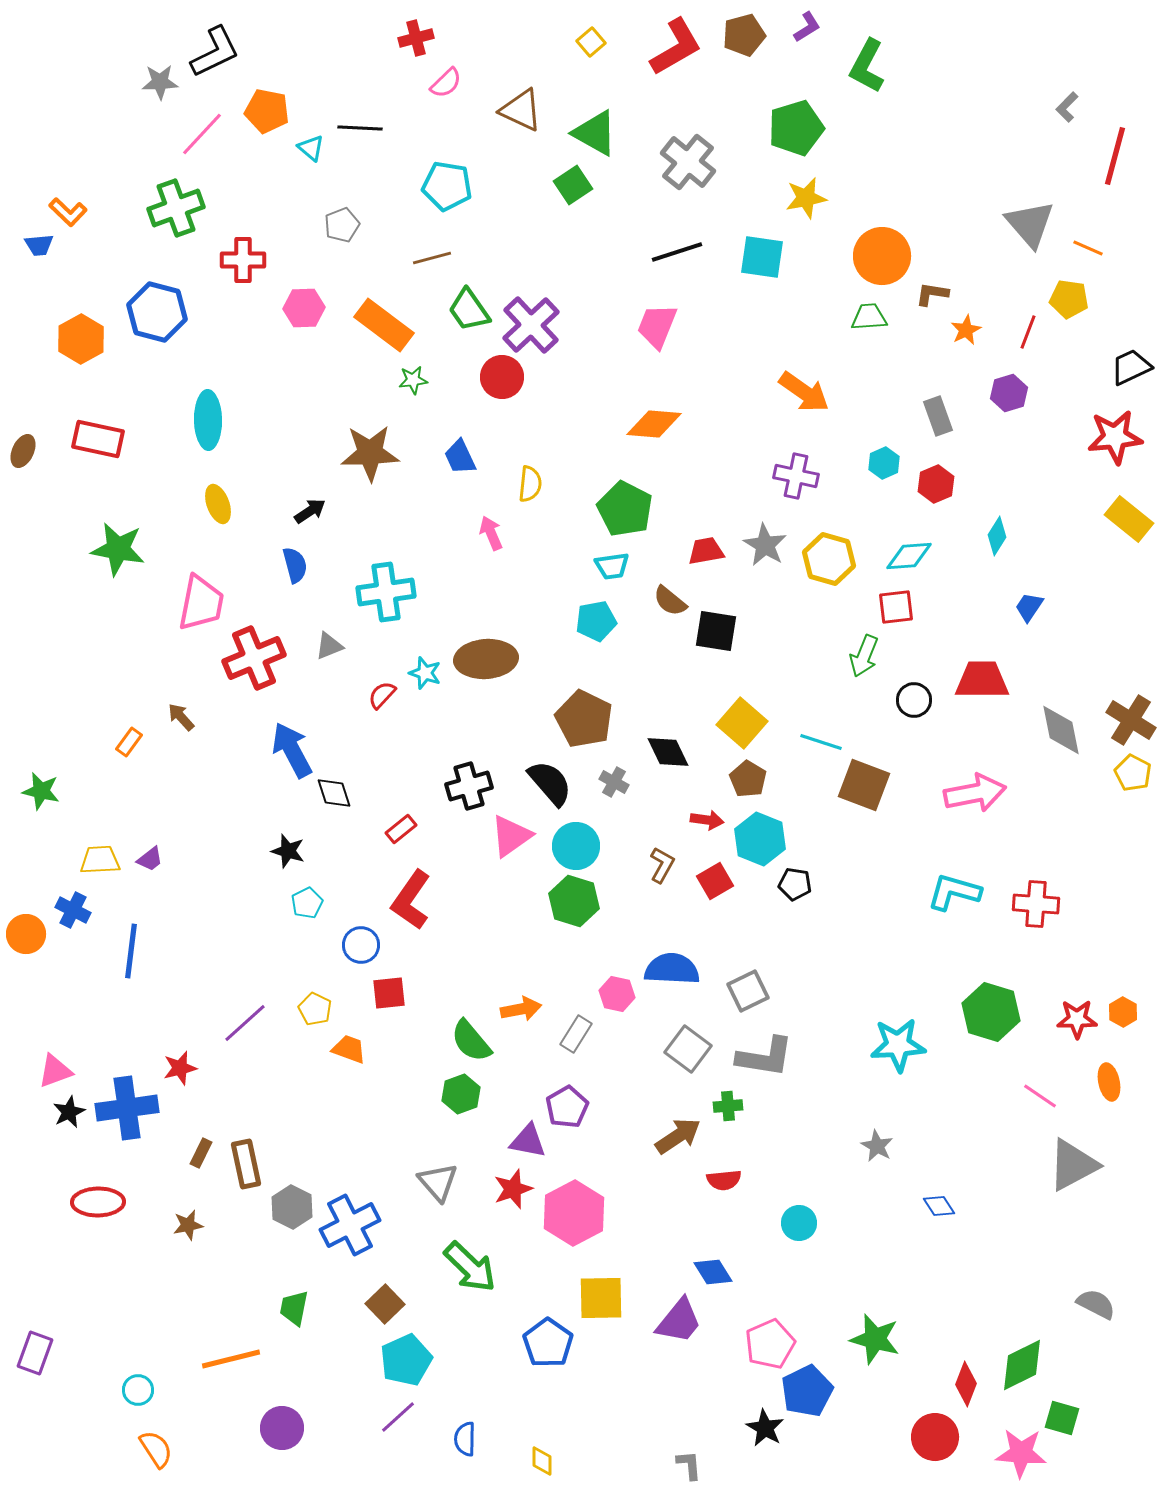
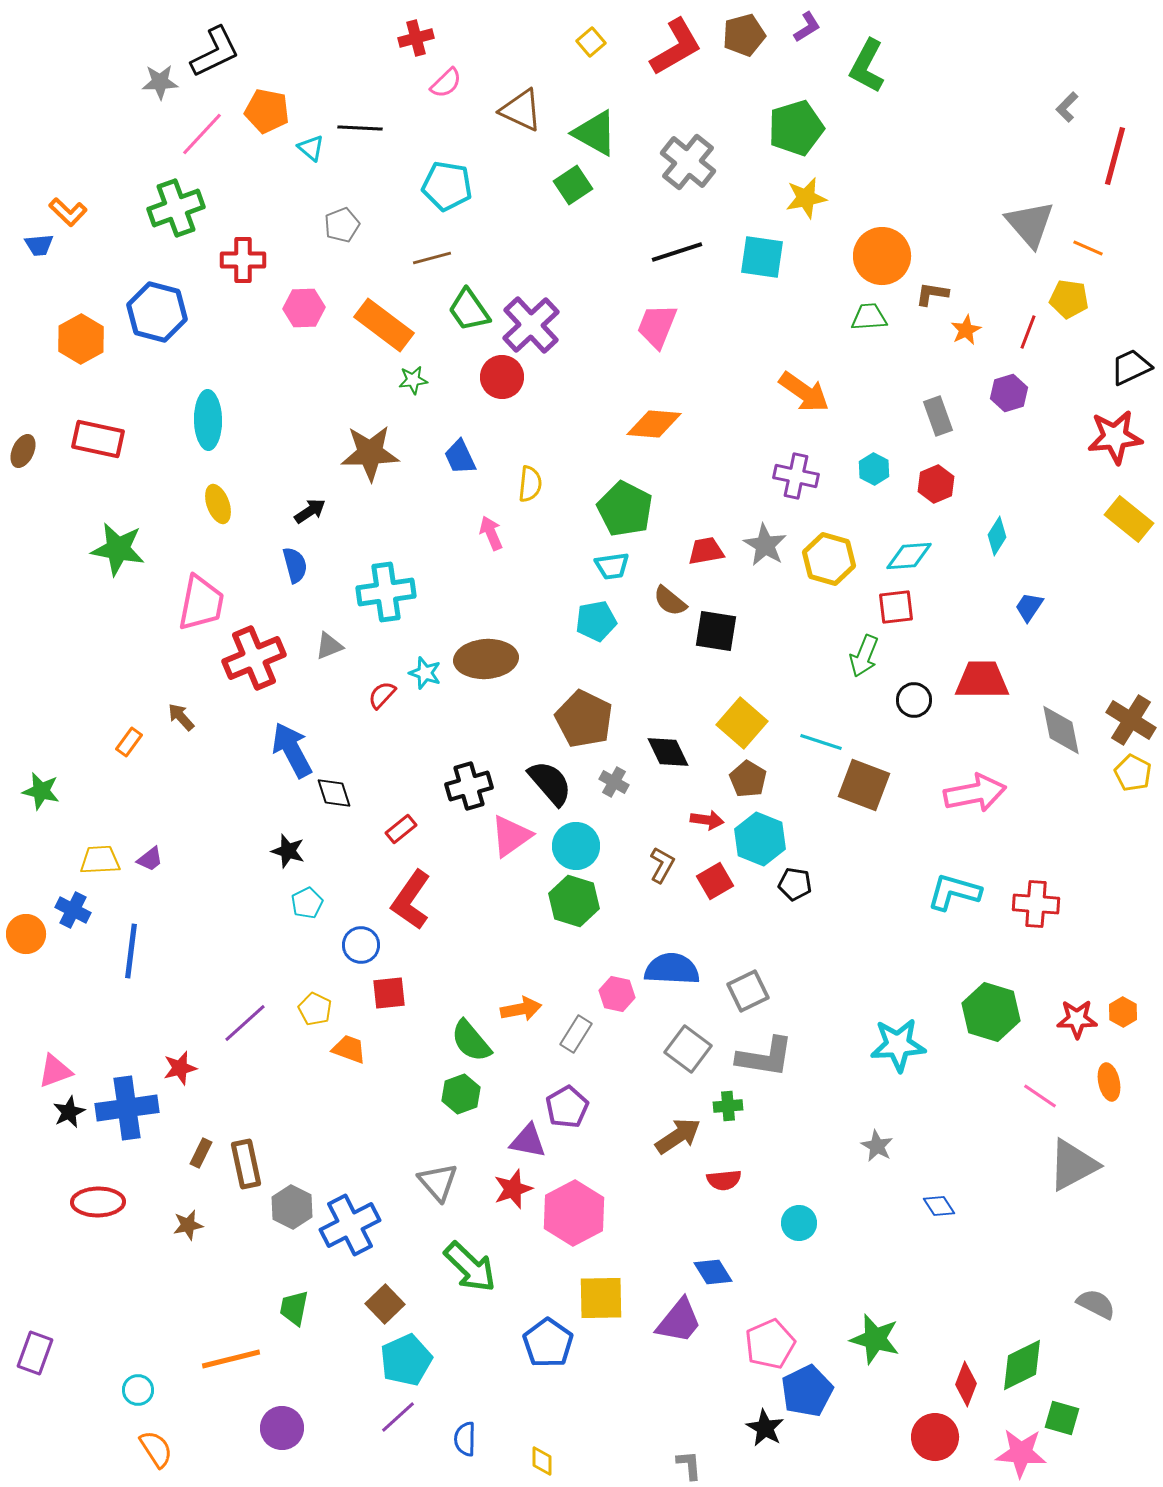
cyan hexagon at (884, 463): moved 10 px left, 6 px down; rotated 8 degrees counterclockwise
